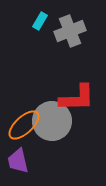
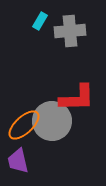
gray cross: rotated 16 degrees clockwise
